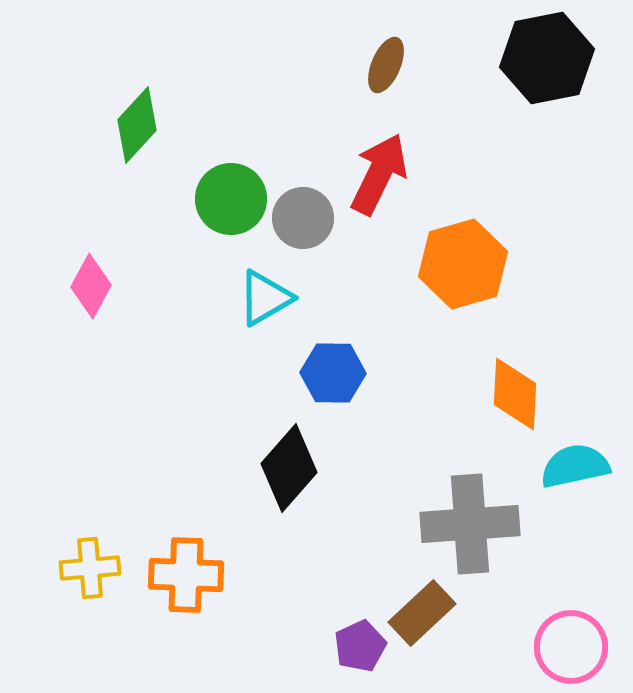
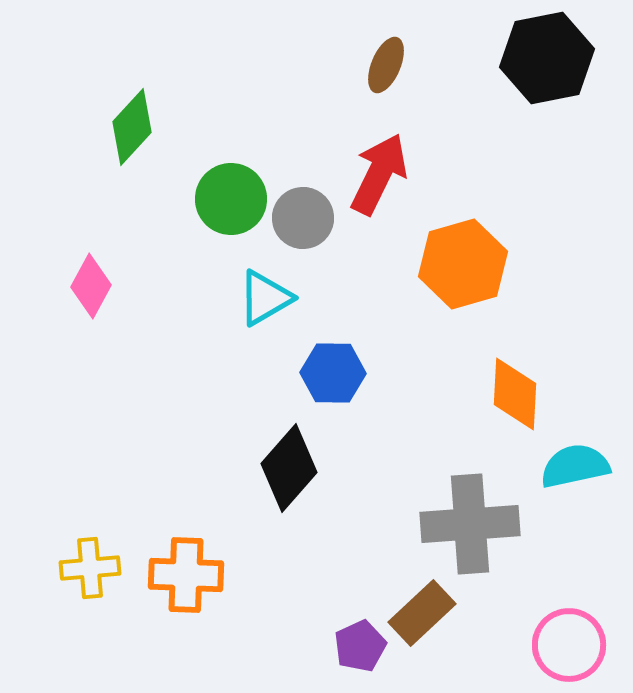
green diamond: moved 5 px left, 2 px down
pink circle: moved 2 px left, 2 px up
